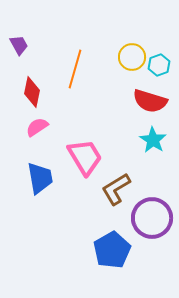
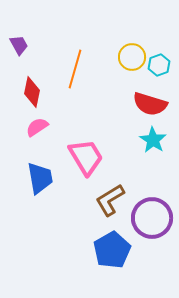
red semicircle: moved 3 px down
pink trapezoid: moved 1 px right
brown L-shape: moved 6 px left, 11 px down
